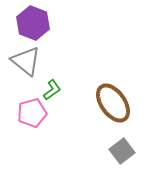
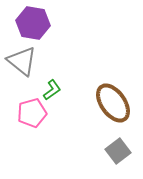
purple hexagon: rotated 12 degrees counterclockwise
gray triangle: moved 4 px left
gray square: moved 4 px left
